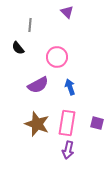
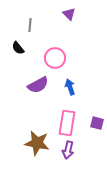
purple triangle: moved 2 px right, 2 px down
pink circle: moved 2 px left, 1 px down
brown star: moved 19 px down; rotated 10 degrees counterclockwise
